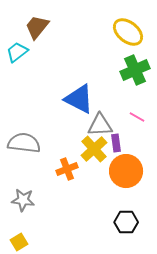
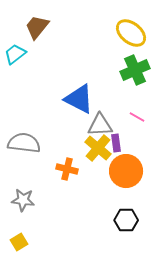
yellow ellipse: moved 3 px right, 1 px down
cyan trapezoid: moved 2 px left, 2 px down
yellow cross: moved 4 px right, 1 px up; rotated 8 degrees counterclockwise
orange cross: rotated 35 degrees clockwise
black hexagon: moved 2 px up
